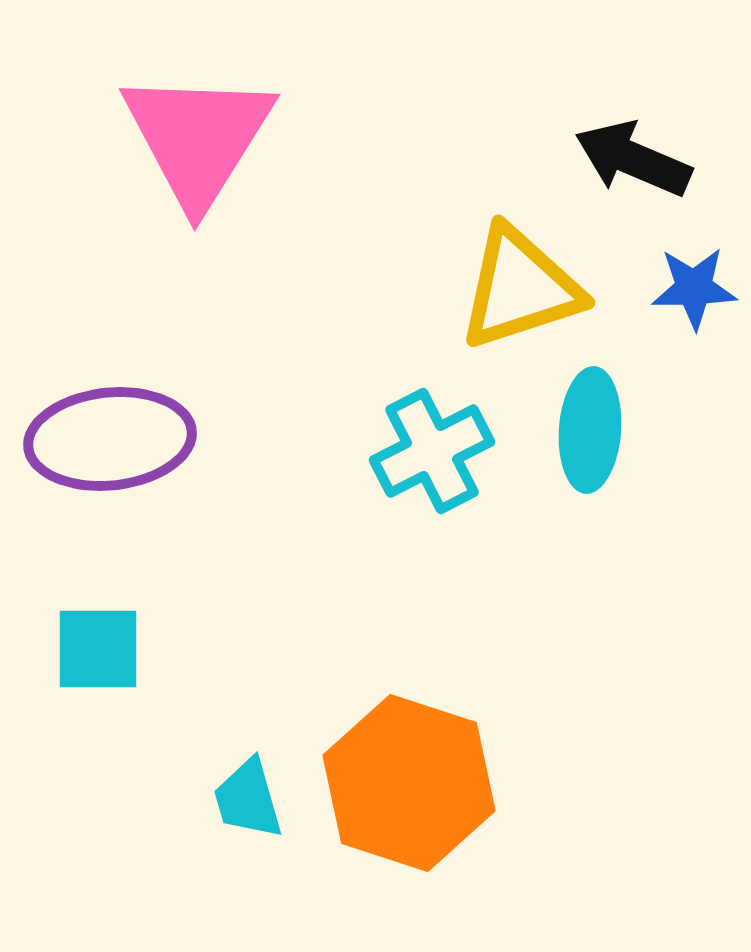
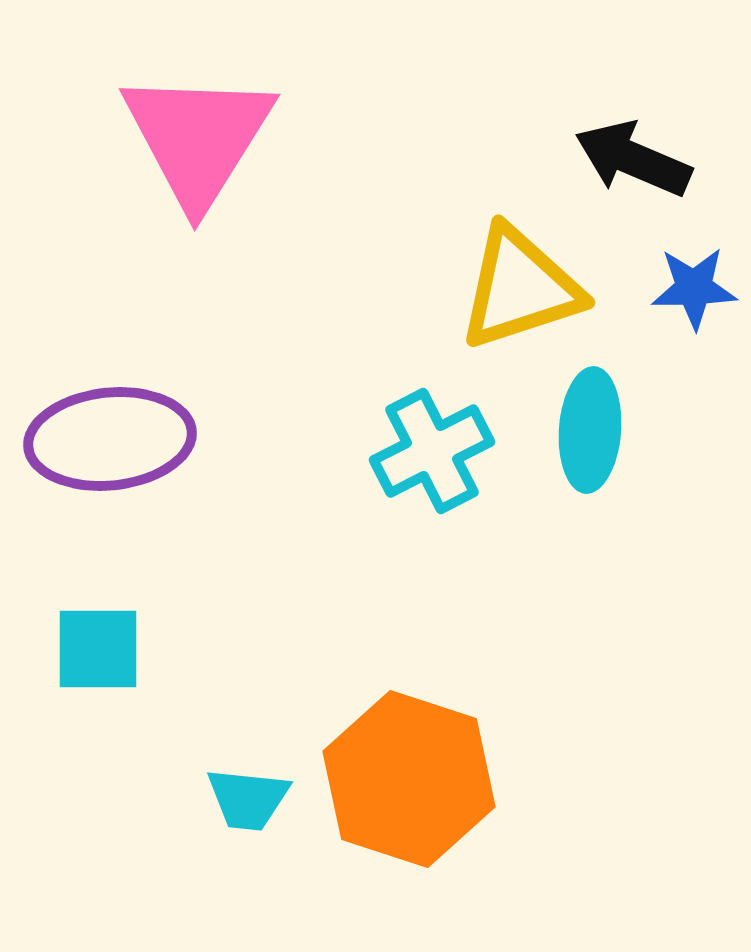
orange hexagon: moved 4 px up
cyan trapezoid: rotated 68 degrees counterclockwise
